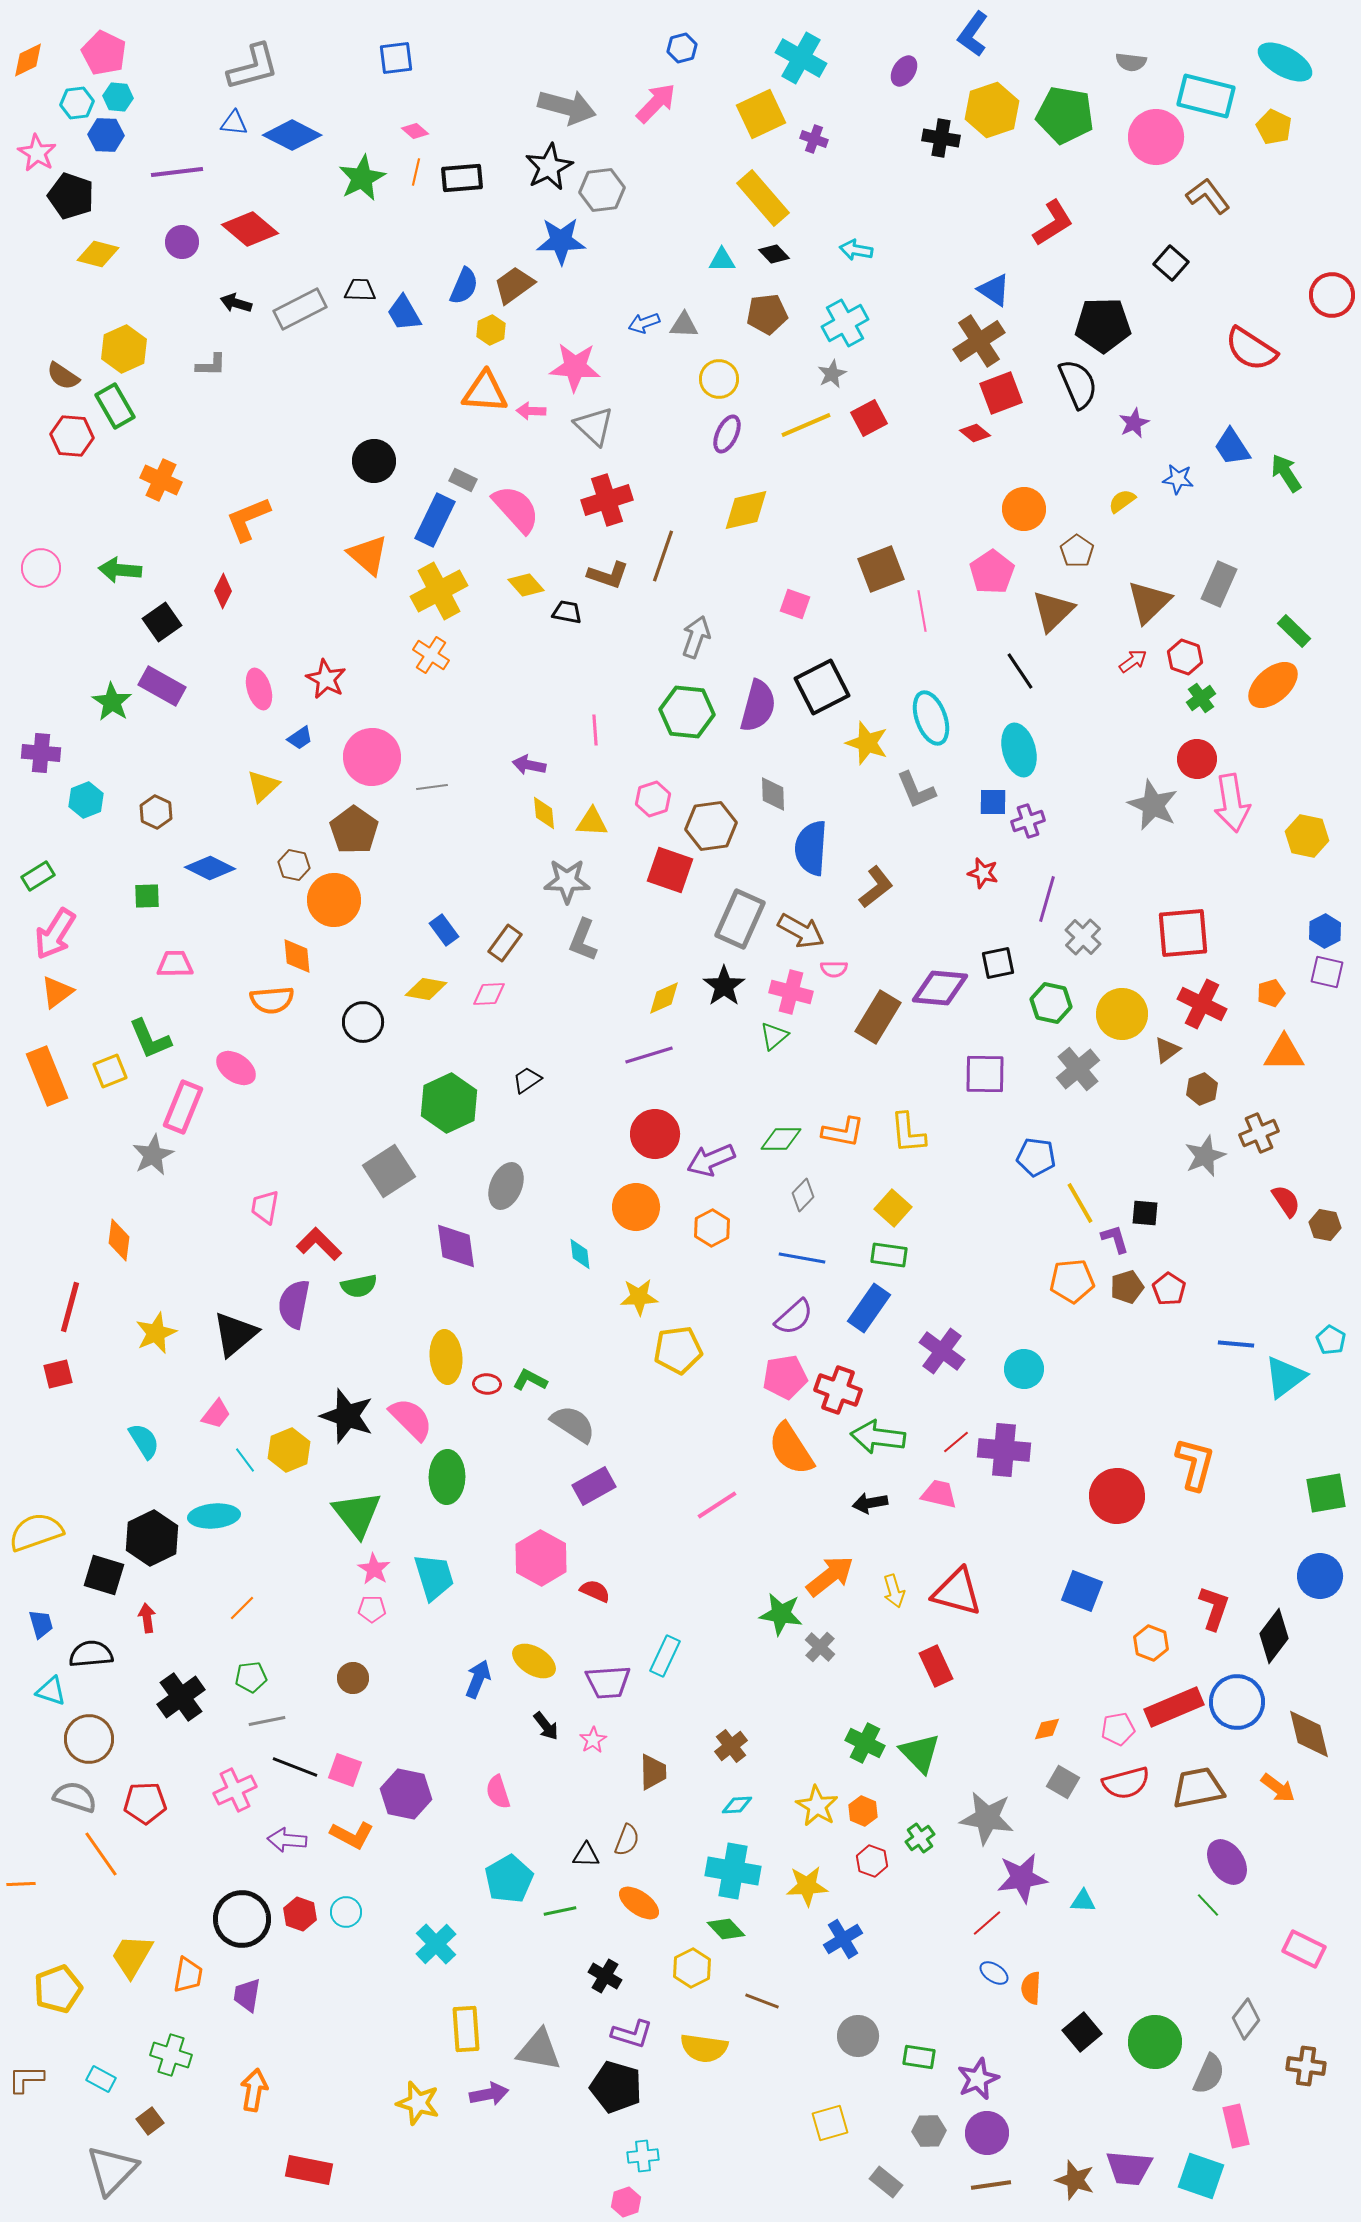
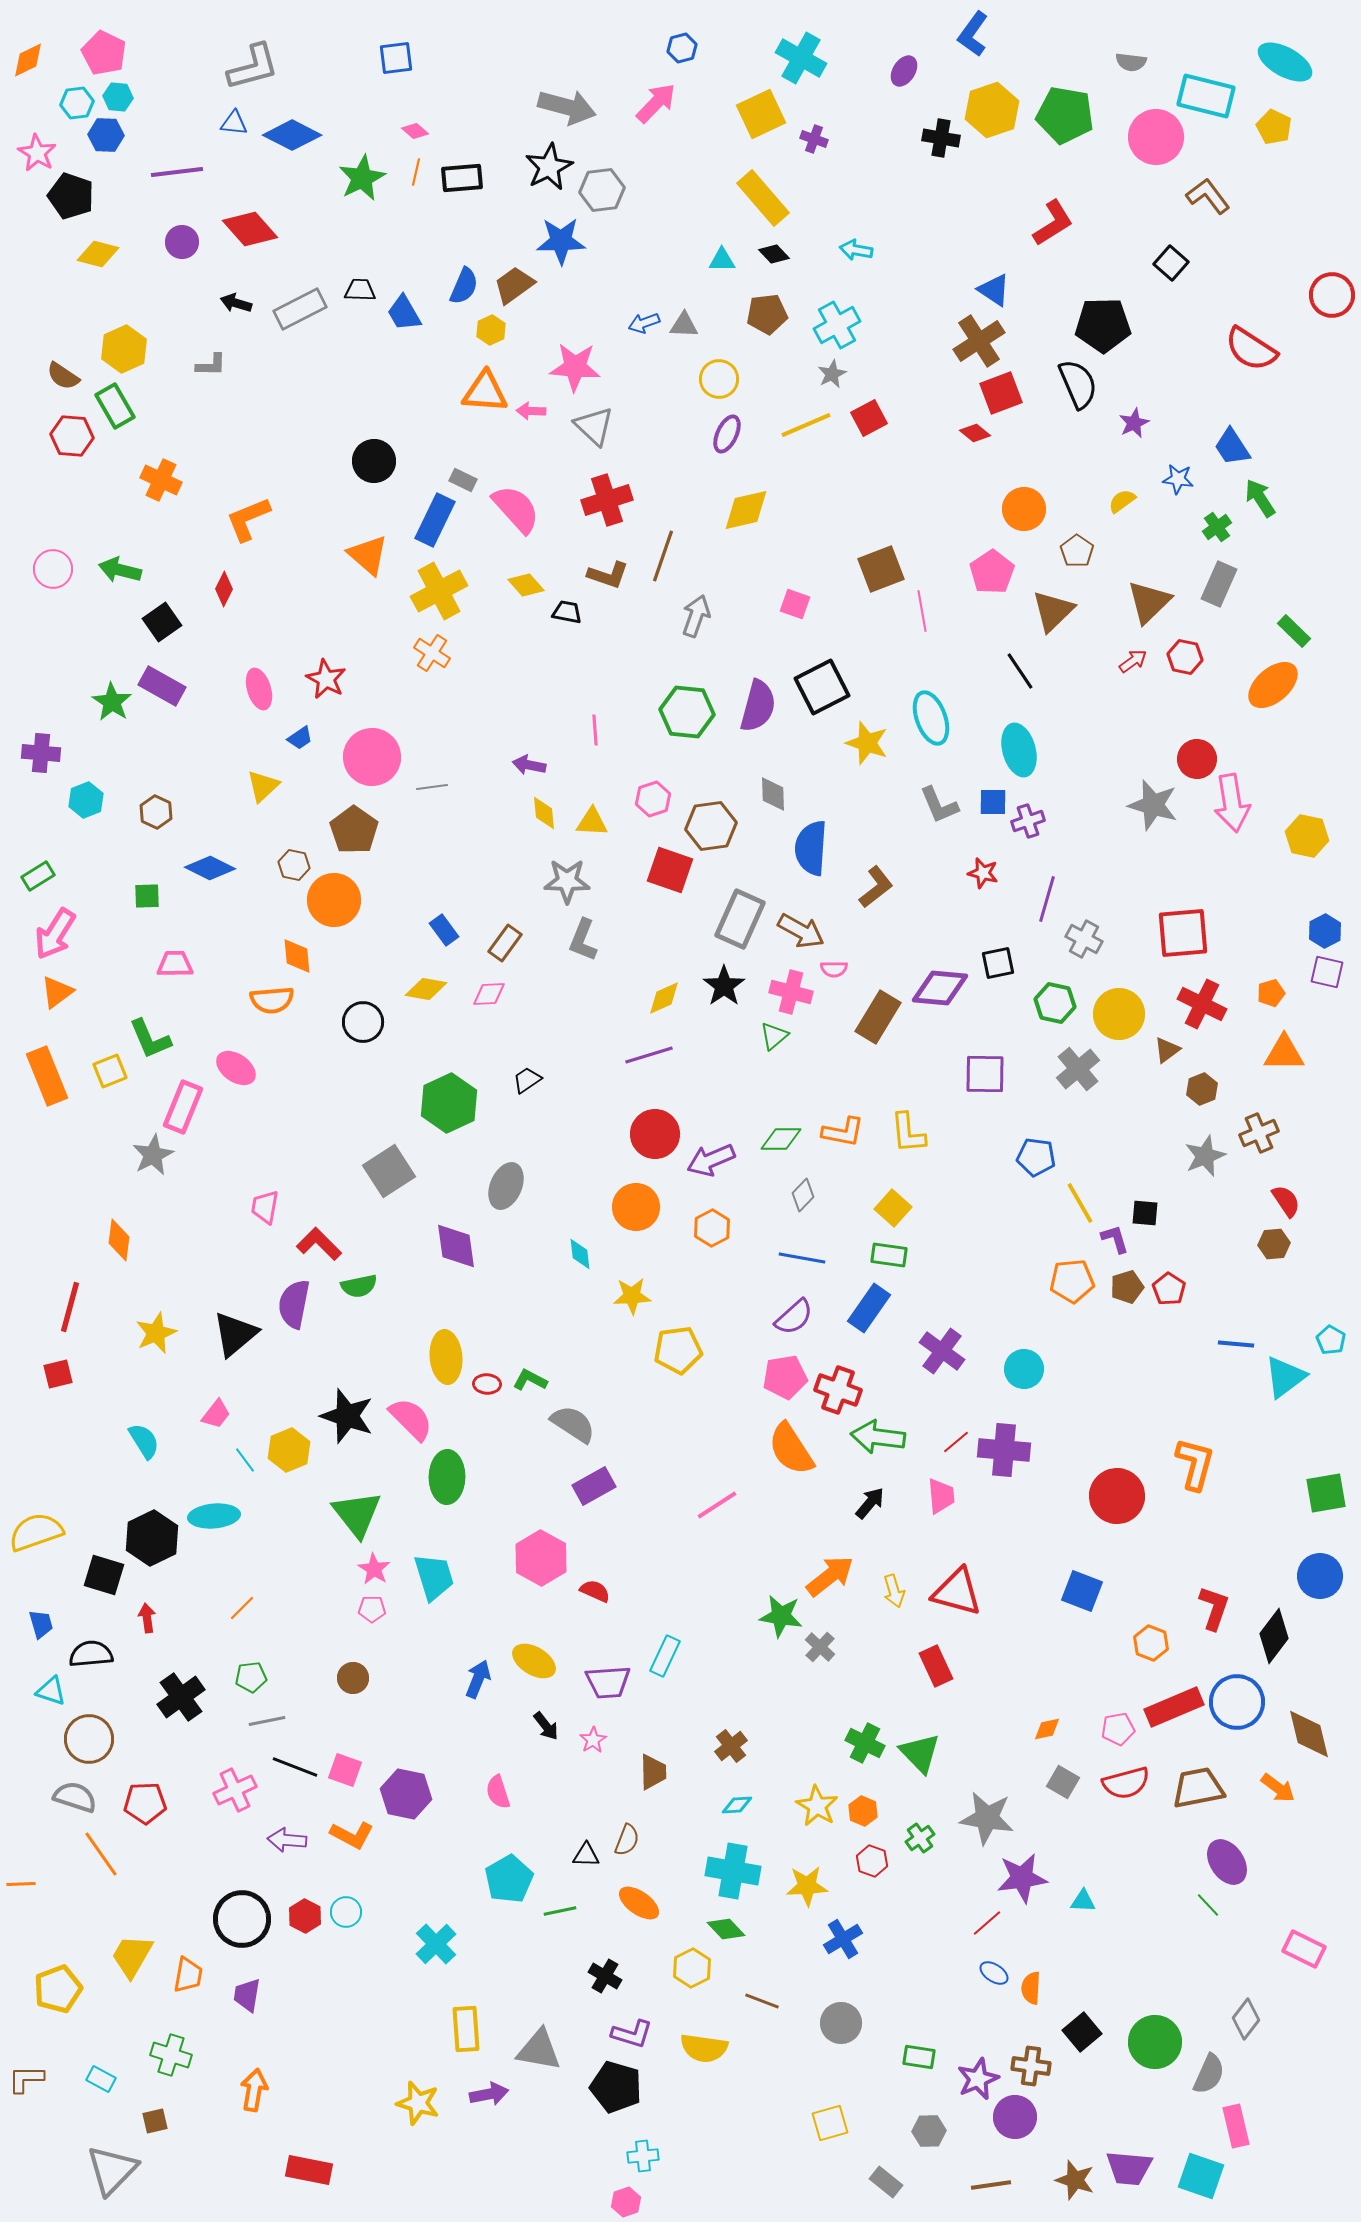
red diamond at (250, 229): rotated 8 degrees clockwise
cyan cross at (845, 323): moved 8 px left, 2 px down
green arrow at (1286, 473): moved 26 px left, 25 px down
pink circle at (41, 568): moved 12 px right, 1 px down
green arrow at (120, 570): rotated 9 degrees clockwise
red diamond at (223, 591): moved 1 px right, 2 px up
gray arrow at (696, 637): moved 21 px up
orange cross at (431, 655): moved 1 px right, 2 px up
red hexagon at (1185, 657): rotated 8 degrees counterclockwise
green cross at (1201, 698): moved 16 px right, 171 px up
gray L-shape at (916, 790): moved 23 px right, 15 px down
gray star at (1153, 805): rotated 9 degrees counterclockwise
gray cross at (1083, 937): moved 1 px right, 2 px down; rotated 15 degrees counterclockwise
green hexagon at (1051, 1003): moved 4 px right
yellow circle at (1122, 1014): moved 3 px left
brown hexagon at (1325, 1225): moved 51 px left, 19 px down; rotated 16 degrees counterclockwise
yellow star at (639, 1297): moved 7 px left, 1 px up
pink trapezoid at (939, 1494): moved 2 px right, 2 px down; rotated 72 degrees clockwise
black arrow at (870, 1503): rotated 140 degrees clockwise
green star at (781, 1614): moved 2 px down
red hexagon at (300, 1914): moved 5 px right, 2 px down; rotated 8 degrees clockwise
gray circle at (858, 2036): moved 17 px left, 13 px up
brown cross at (1306, 2066): moved 275 px left
brown square at (150, 2121): moved 5 px right; rotated 24 degrees clockwise
purple circle at (987, 2133): moved 28 px right, 16 px up
